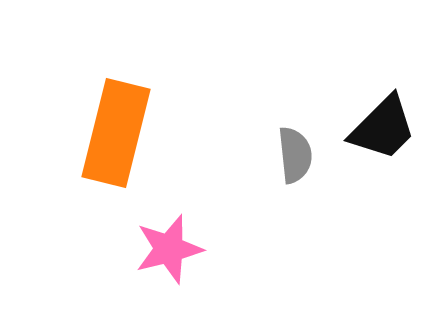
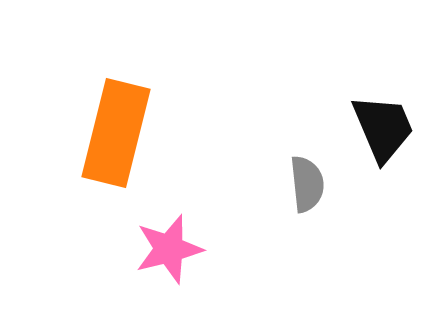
black trapezoid: rotated 68 degrees counterclockwise
gray semicircle: moved 12 px right, 29 px down
